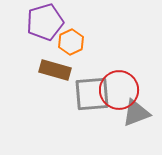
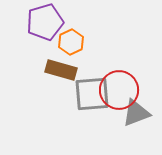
brown rectangle: moved 6 px right
